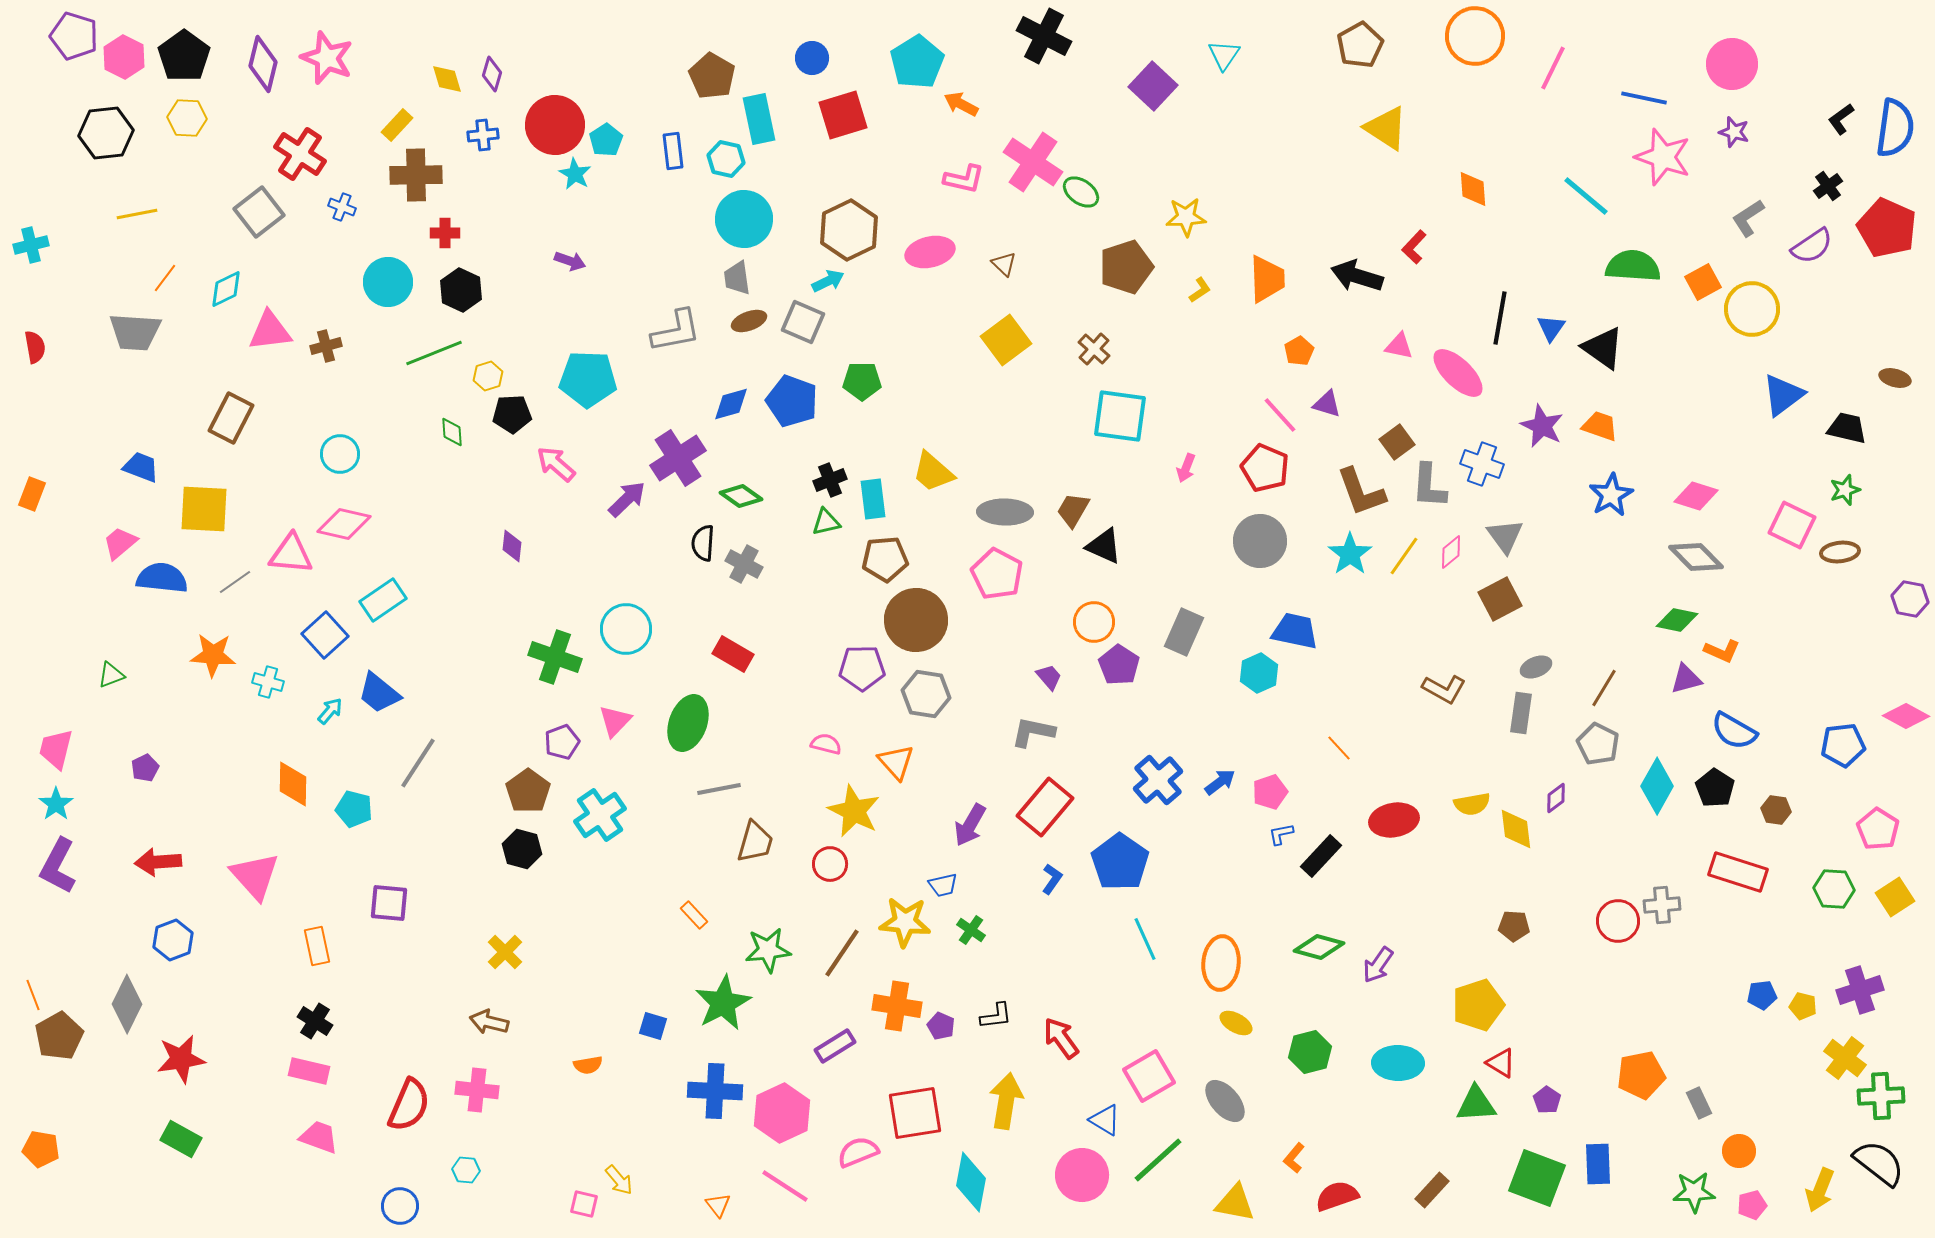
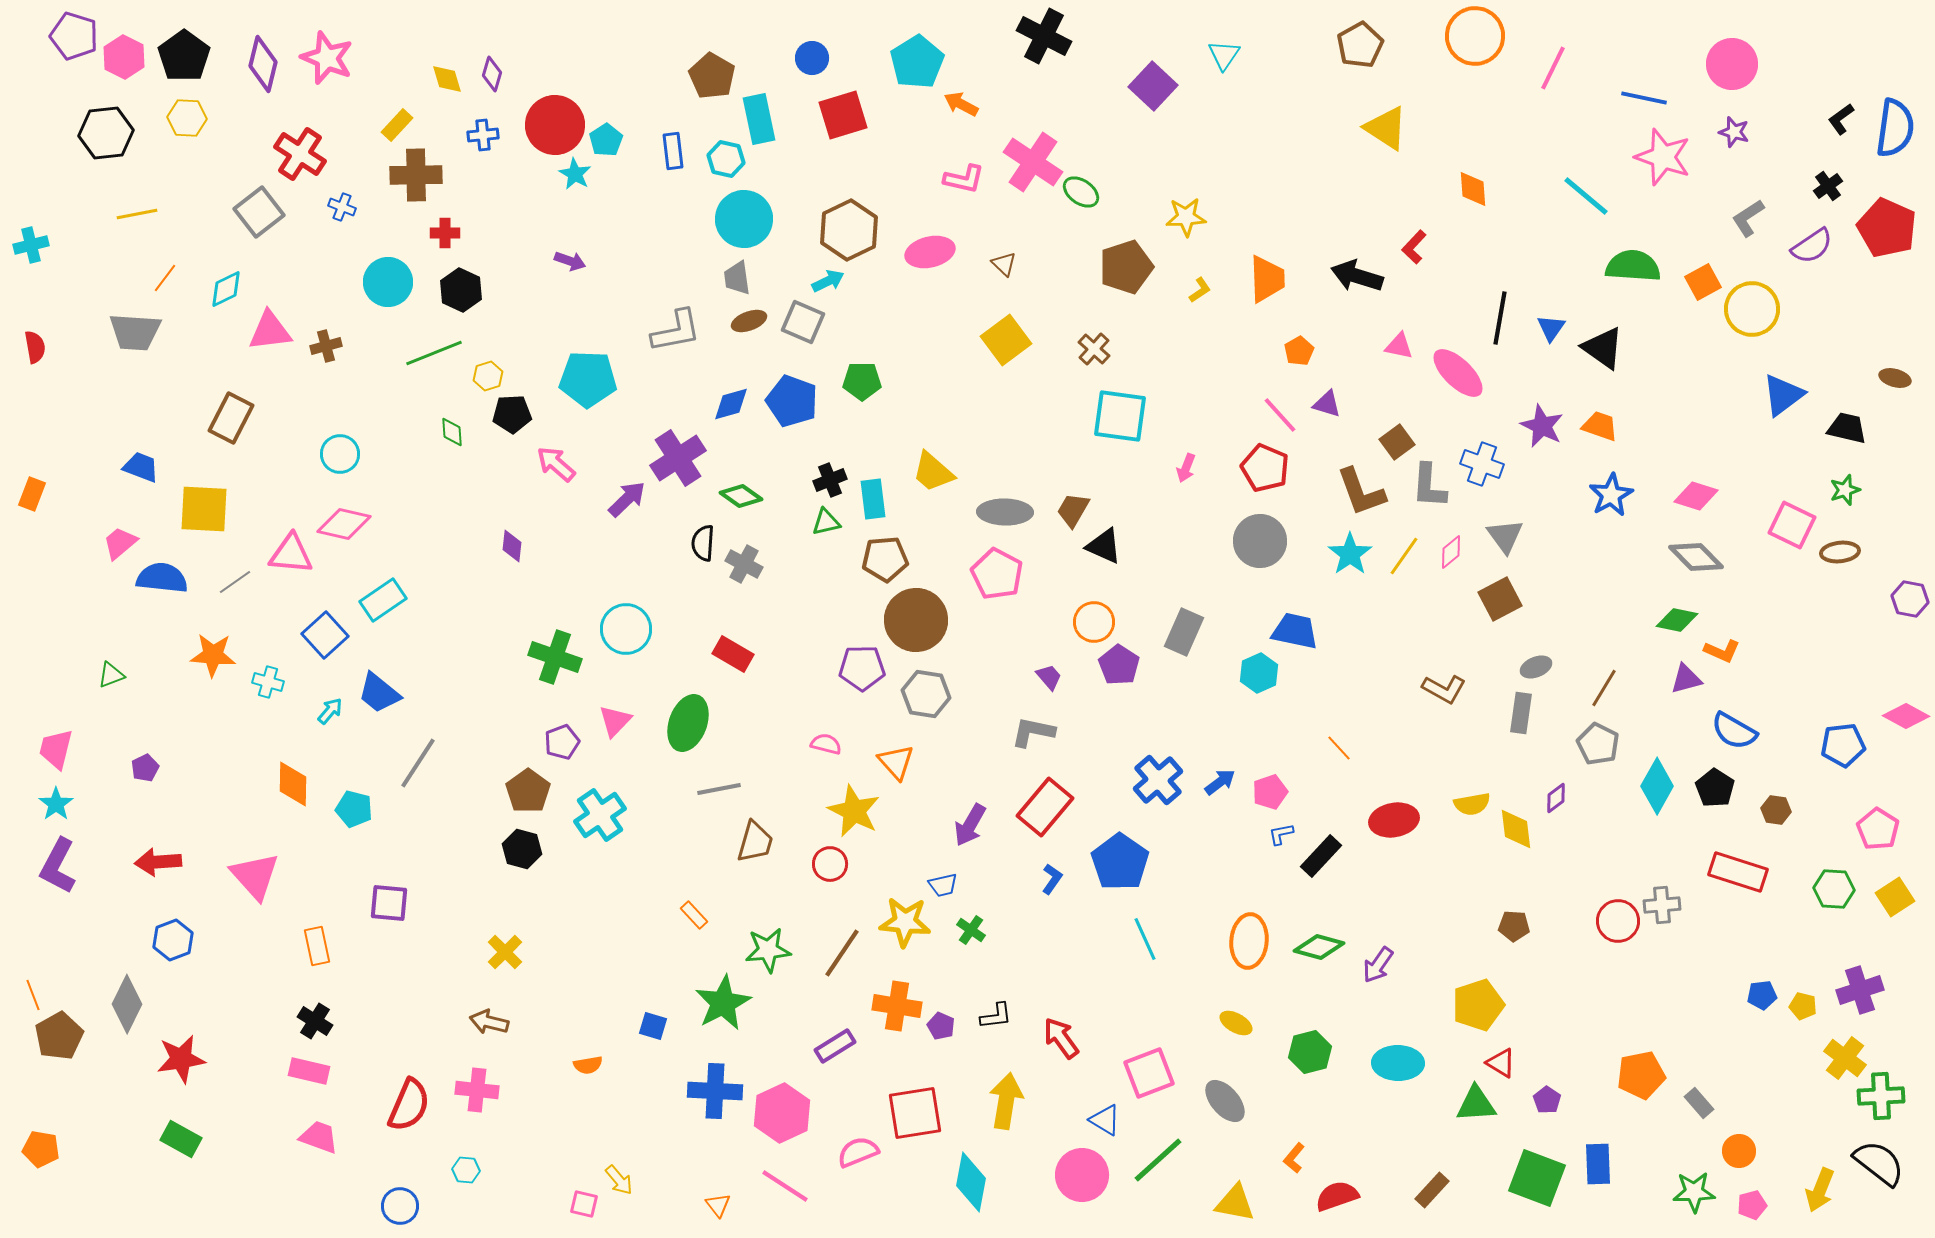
orange ellipse at (1221, 963): moved 28 px right, 22 px up
pink square at (1149, 1076): moved 3 px up; rotated 9 degrees clockwise
gray rectangle at (1699, 1103): rotated 16 degrees counterclockwise
